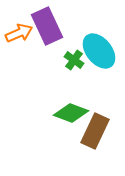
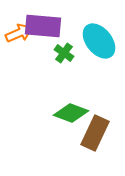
purple rectangle: moved 4 px left; rotated 60 degrees counterclockwise
cyan ellipse: moved 10 px up
green cross: moved 10 px left, 7 px up
brown rectangle: moved 2 px down
